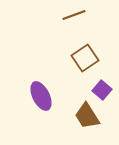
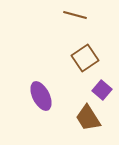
brown line: moved 1 px right; rotated 35 degrees clockwise
brown trapezoid: moved 1 px right, 2 px down
